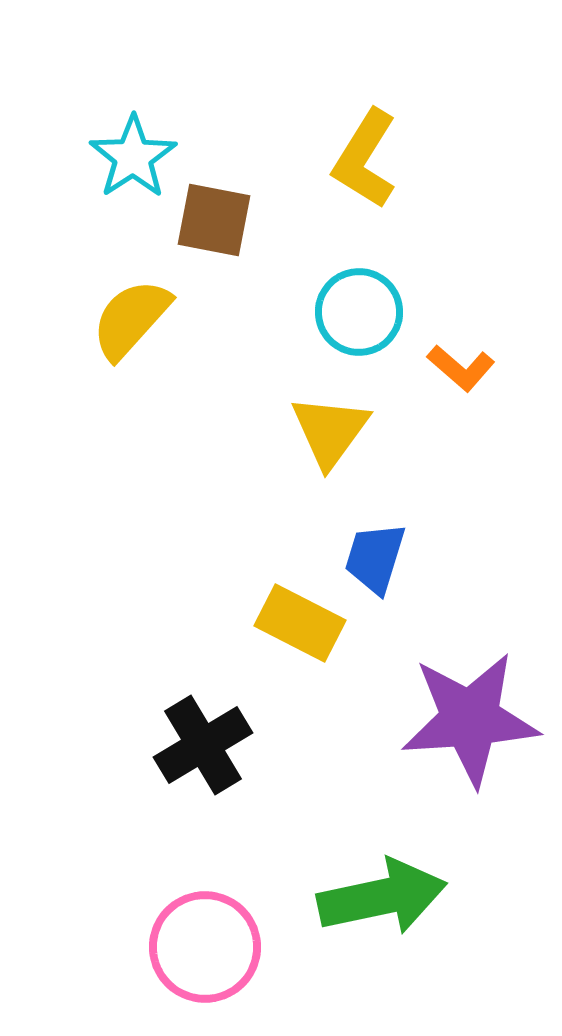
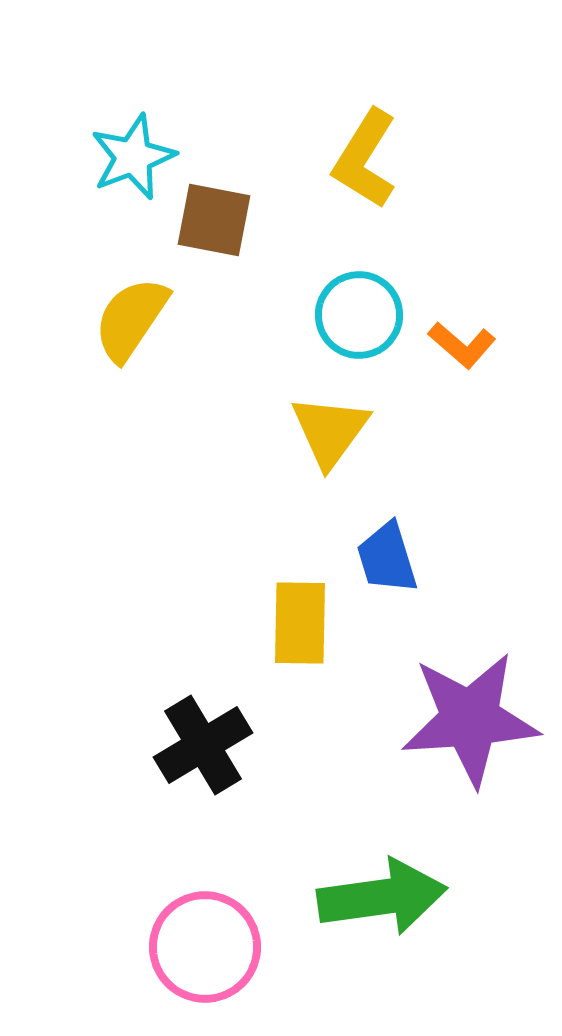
cyan star: rotated 12 degrees clockwise
cyan circle: moved 3 px down
yellow semicircle: rotated 8 degrees counterclockwise
orange L-shape: moved 1 px right, 23 px up
blue trapezoid: moved 12 px right; rotated 34 degrees counterclockwise
yellow rectangle: rotated 64 degrees clockwise
green arrow: rotated 4 degrees clockwise
